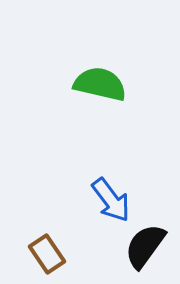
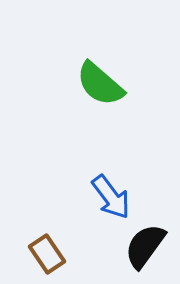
green semicircle: rotated 152 degrees counterclockwise
blue arrow: moved 3 px up
